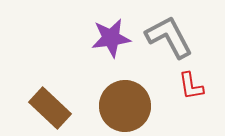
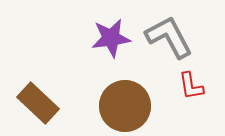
brown rectangle: moved 12 px left, 5 px up
